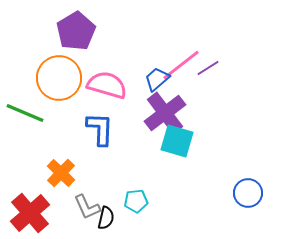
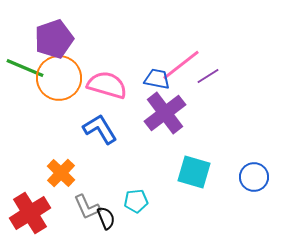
purple pentagon: moved 22 px left, 8 px down; rotated 12 degrees clockwise
purple line: moved 8 px down
blue trapezoid: rotated 52 degrees clockwise
green line: moved 45 px up
blue L-shape: rotated 33 degrees counterclockwise
cyan square: moved 17 px right, 31 px down
blue circle: moved 6 px right, 16 px up
red cross: rotated 9 degrees clockwise
black semicircle: rotated 35 degrees counterclockwise
